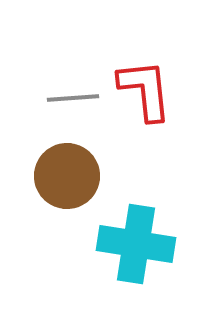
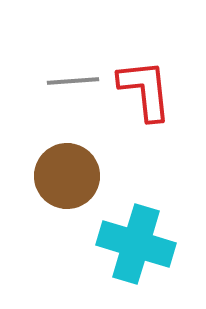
gray line: moved 17 px up
cyan cross: rotated 8 degrees clockwise
